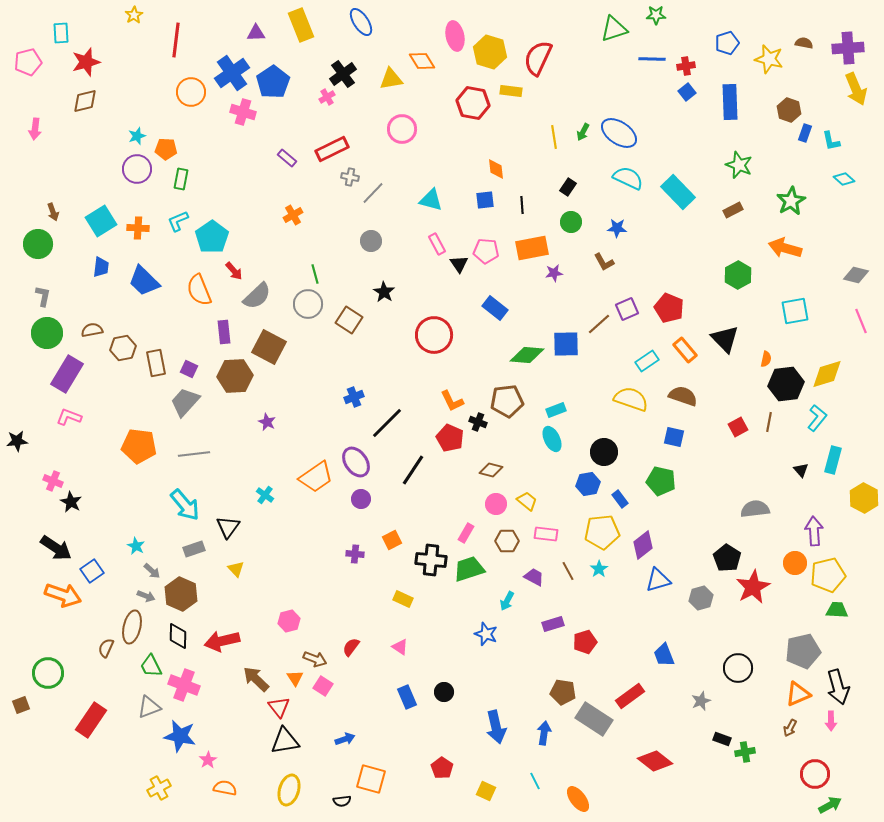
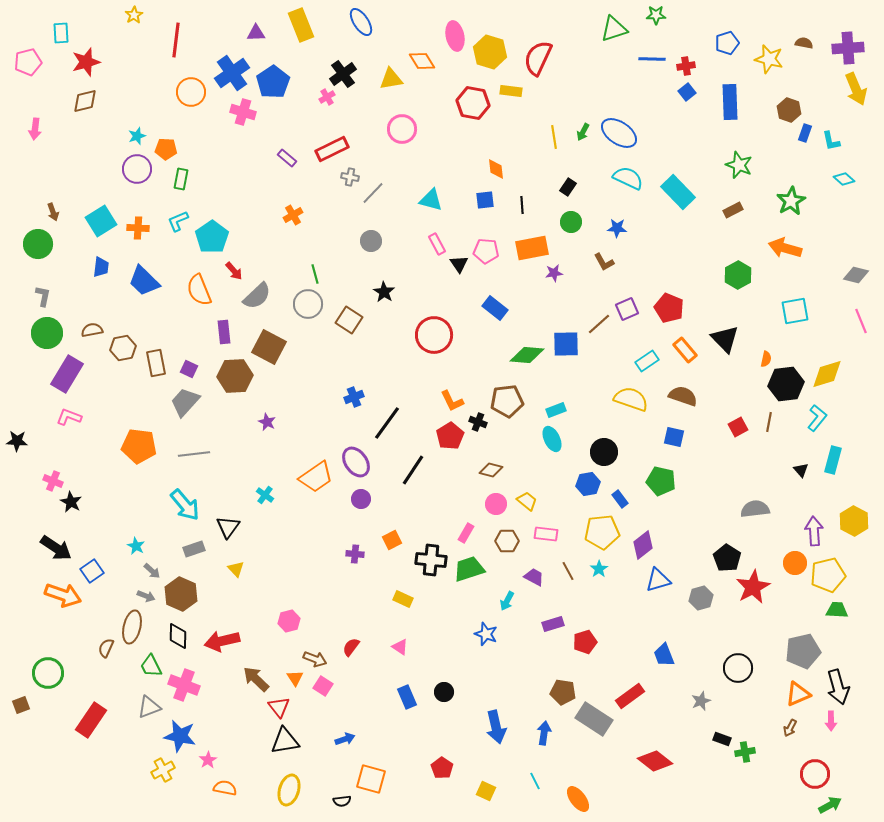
black line at (387, 423): rotated 9 degrees counterclockwise
red pentagon at (450, 438): moved 2 px up; rotated 16 degrees clockwise
black star at (17, 441): rotated 10 degrees clockwise
yellow hexagon at (864, 498): moved 10 px left, 23 px down
yellow cross at (159, 788): moved 4 px right, 18 px up
